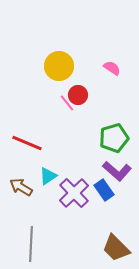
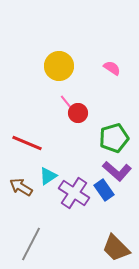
red circle: moved 18 px down
purple cross: rotated 12 degrees counterclockwise
gray line: rotated 24 degrees clockwise
